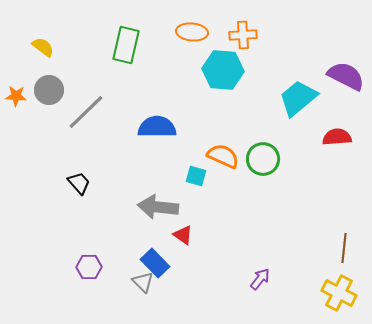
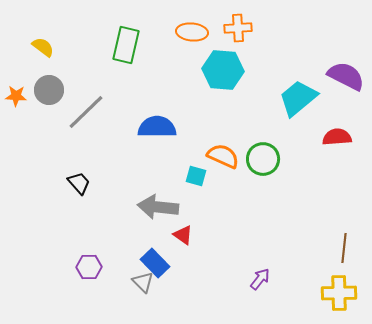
orange cross: moved 5 px left, 7 px up
yellow cross: rotated 28 degrees counterclockwise
